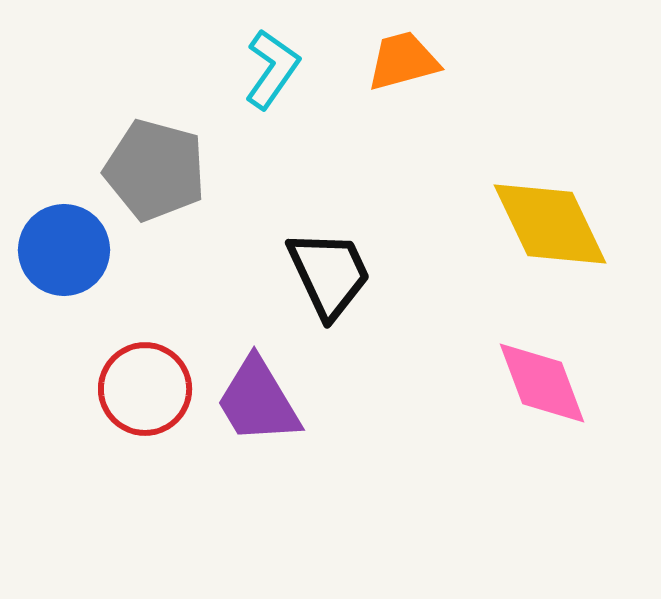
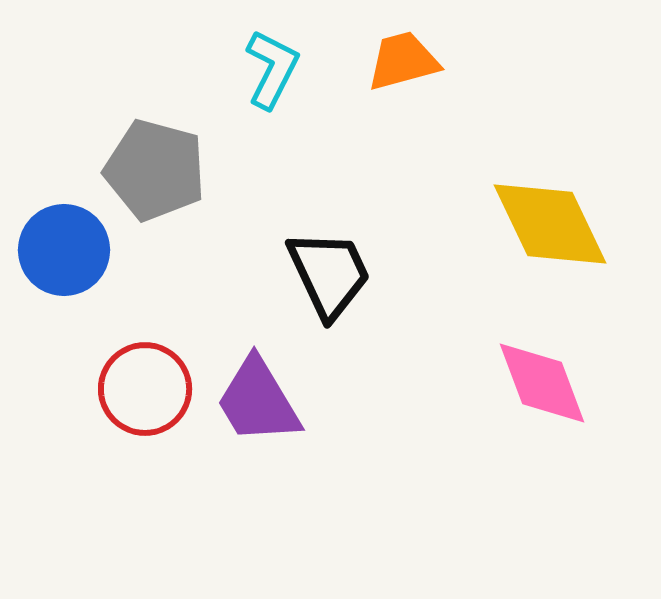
cyan L-shape: rotated 8 degrees counterclockwise
